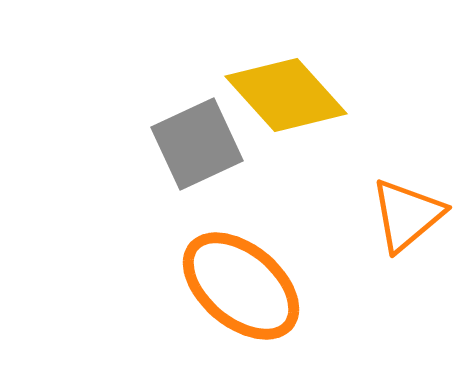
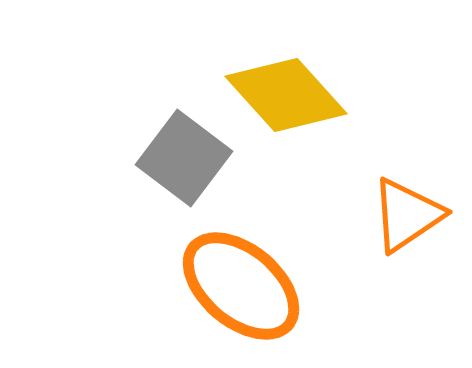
gray square: moved 13 px left, 14 px down; rotated 28 degrees counterclockwise
orange triangle: rotated 6 degrees clockwise
